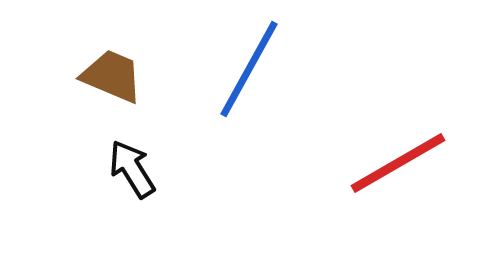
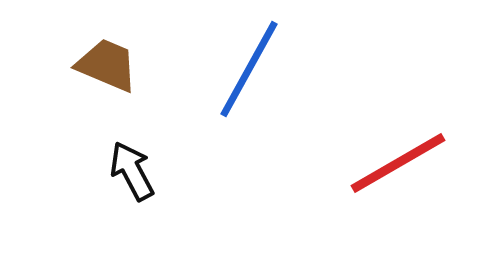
brown trapezoid: moved 5 px left, 11 px up
black arrow: moved 2 px down; rotated 4 degrees clockwise
